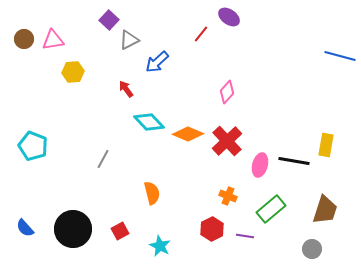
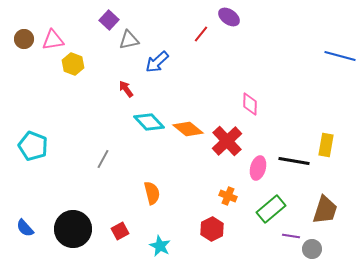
gray triangle: rotated 15 degrees clockwise
yellow hexagon: moved 8 px up; rotated 25 degrees clockwise
pink diamond: moved 23 px right, 12 px down; rotated 40 degrees counterclockwise
orange diamond: moved 5 px up; rotated 16 degrees clockwise
pink ellipse: moved 2 px left, 3 px down
purple line: moved 46 px right
